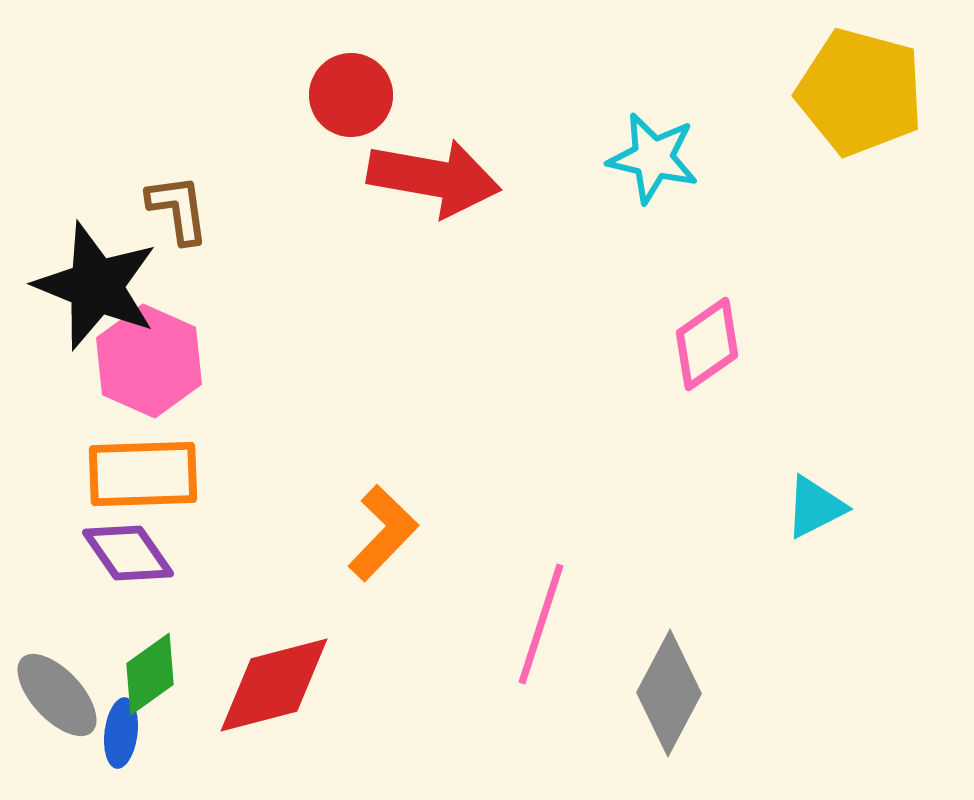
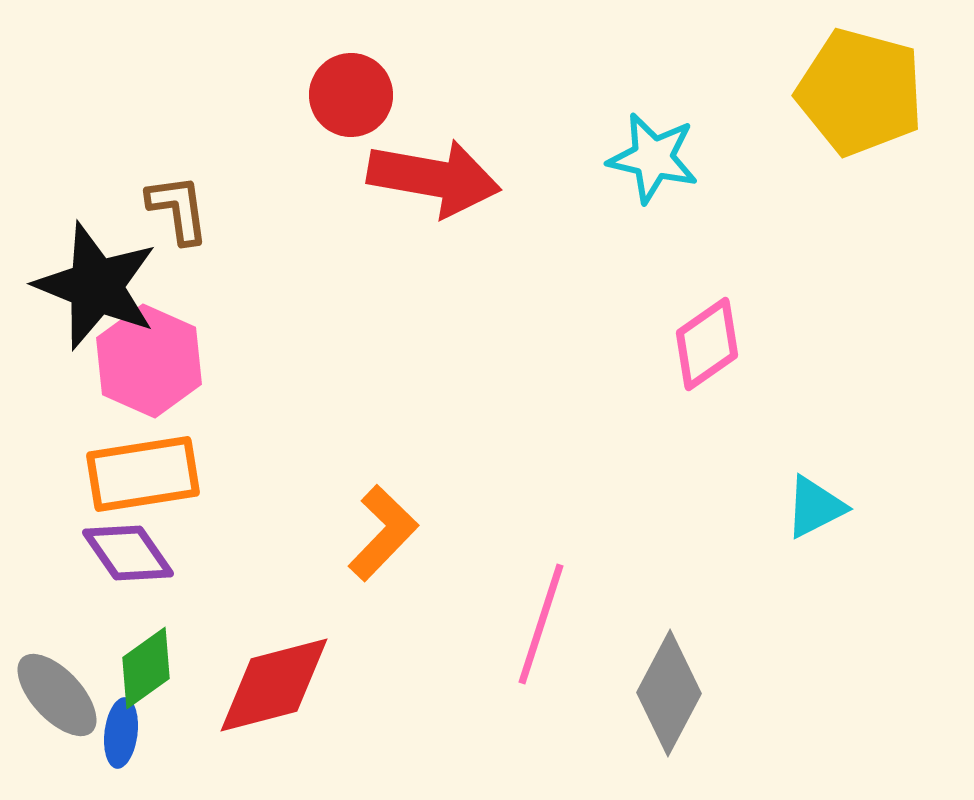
orange rectangle: rotated 7 degrees counterclockwise
green diamond: moved 4 px left, 6 px up
